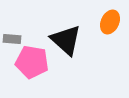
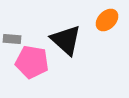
orange ellipse: moved 3 px left, 2 px up; rotated 20 degrees clockwise
